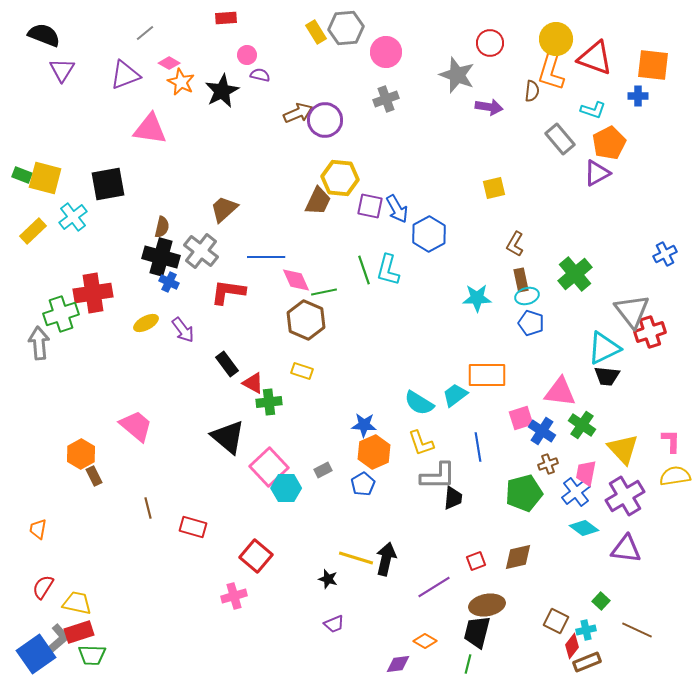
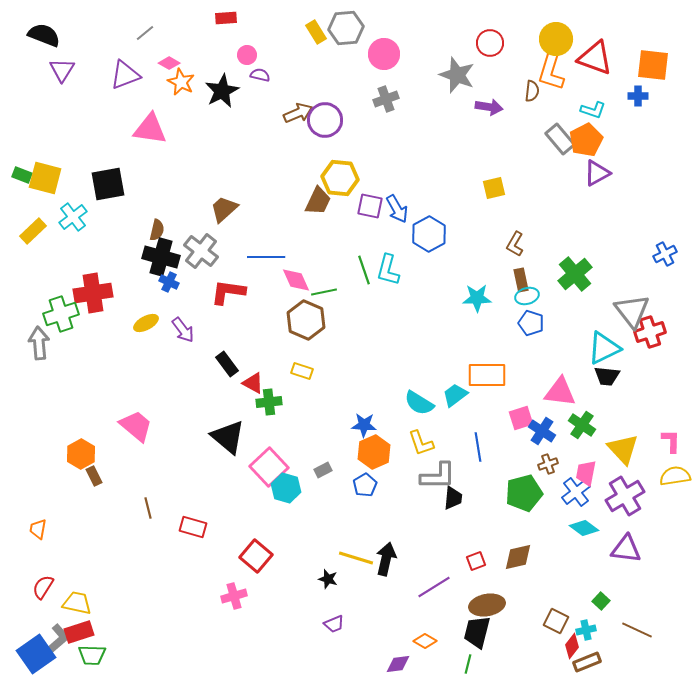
pink circle at (386, 52): moved 2 px left, 2 px down
orange pentagon at (609, 143): moved 23 px left, 3 px up
brown semicircle at (162, 227): moved 5 px left, 3 px down
blue pentagon at (363, 484): moved 2 px right, 1 px down
cyan hexagon at (286, 488): rotated 16 degrees clockwise
